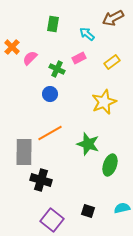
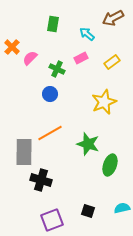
pink rectangle: moved 2 px right
purple square: rotated 30 degrees clockwise
